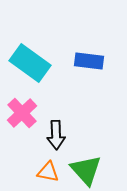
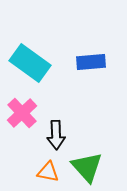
blue rectangle: moved 2 px right, 1 px down; rotated 12 degrees counterclockwise
green triangle: moved 1 px right, 3 px up
